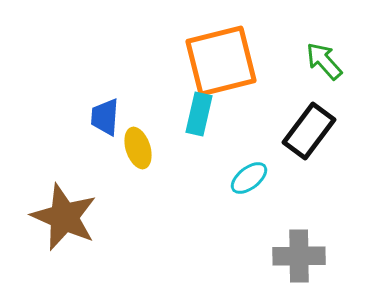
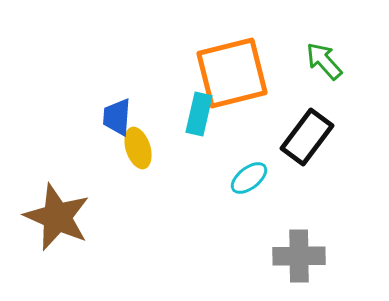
orange square: moved 11 px right, 12 px down
blue trapezoid: moved 12 px right
black rectangle: moved 2 px left, 6 px down
brown star: moved 7 px left
